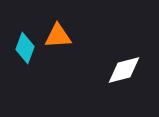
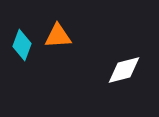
cyan diamond: moved 3 px left, 3 px up
